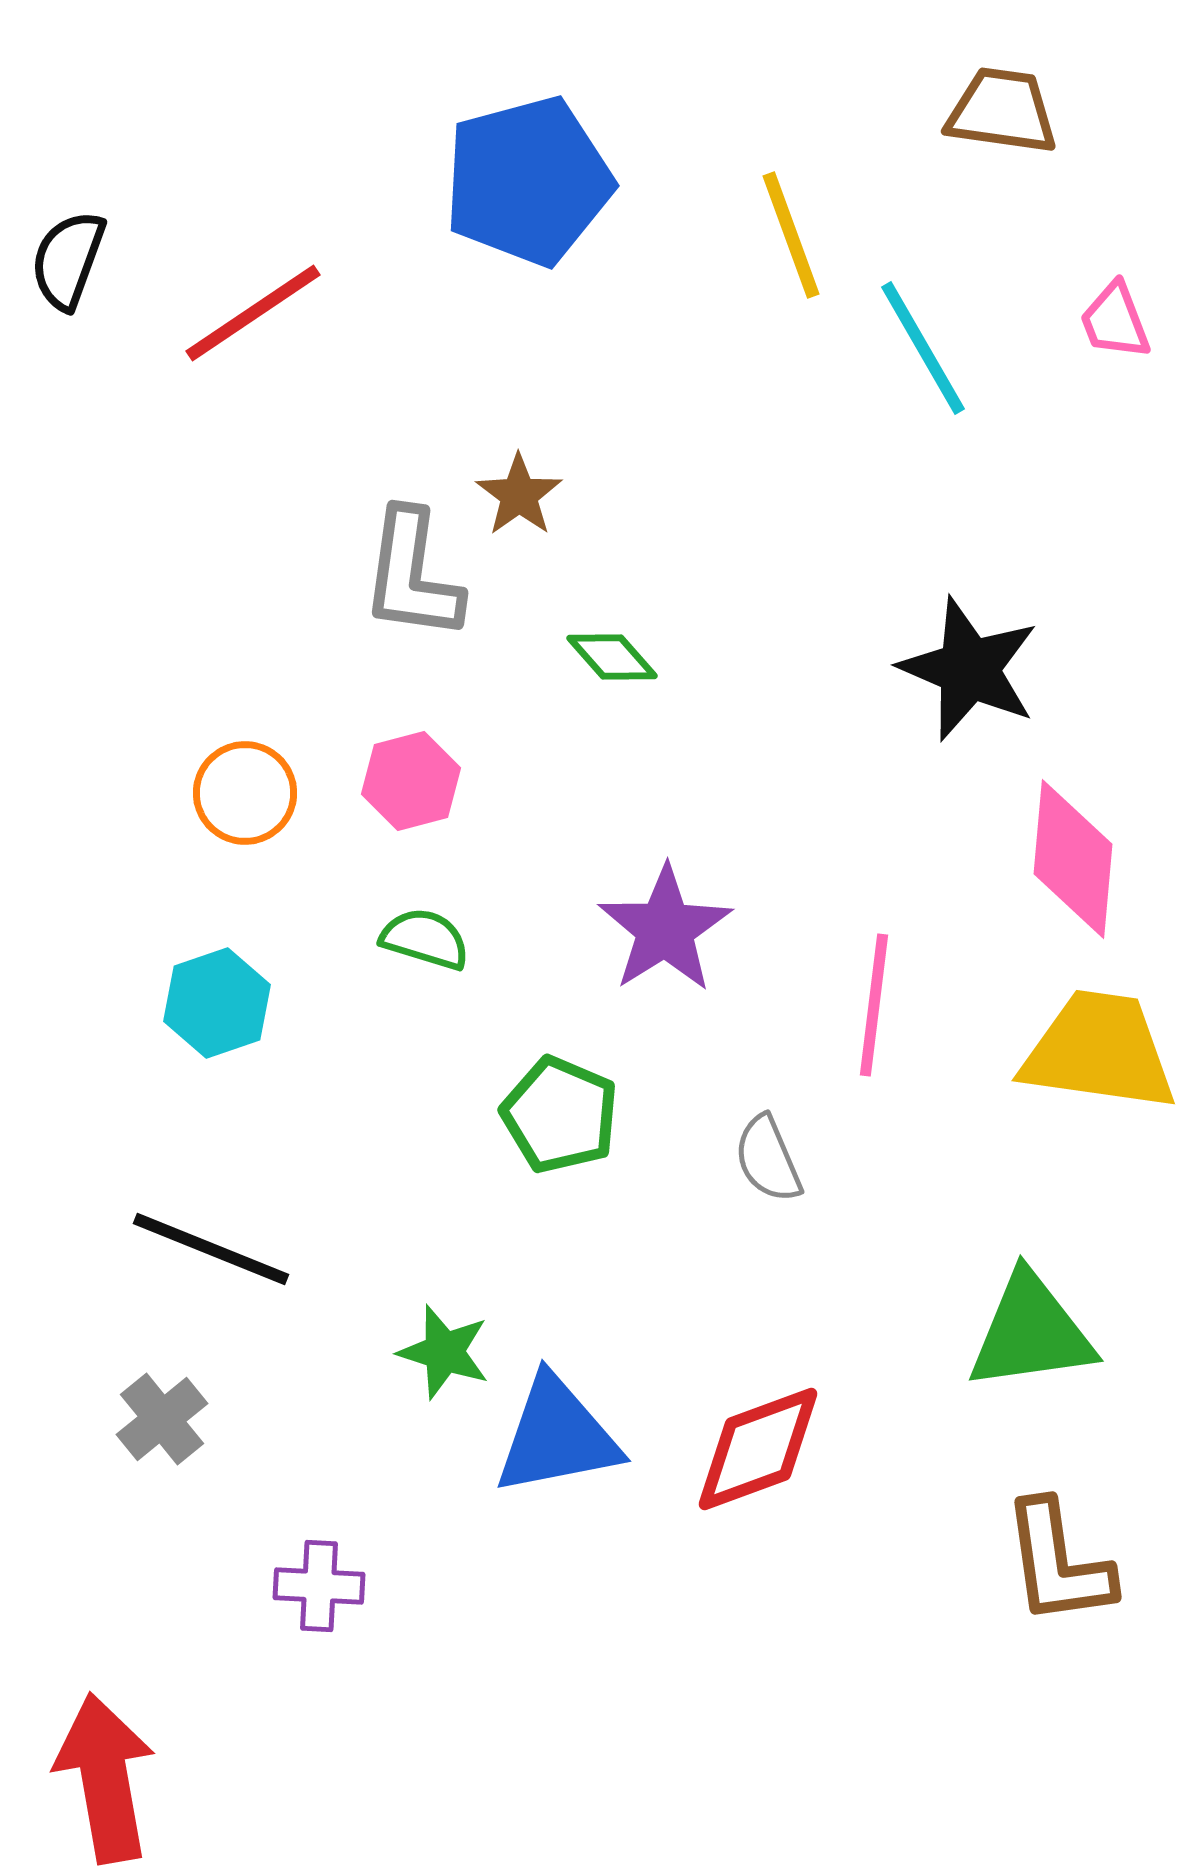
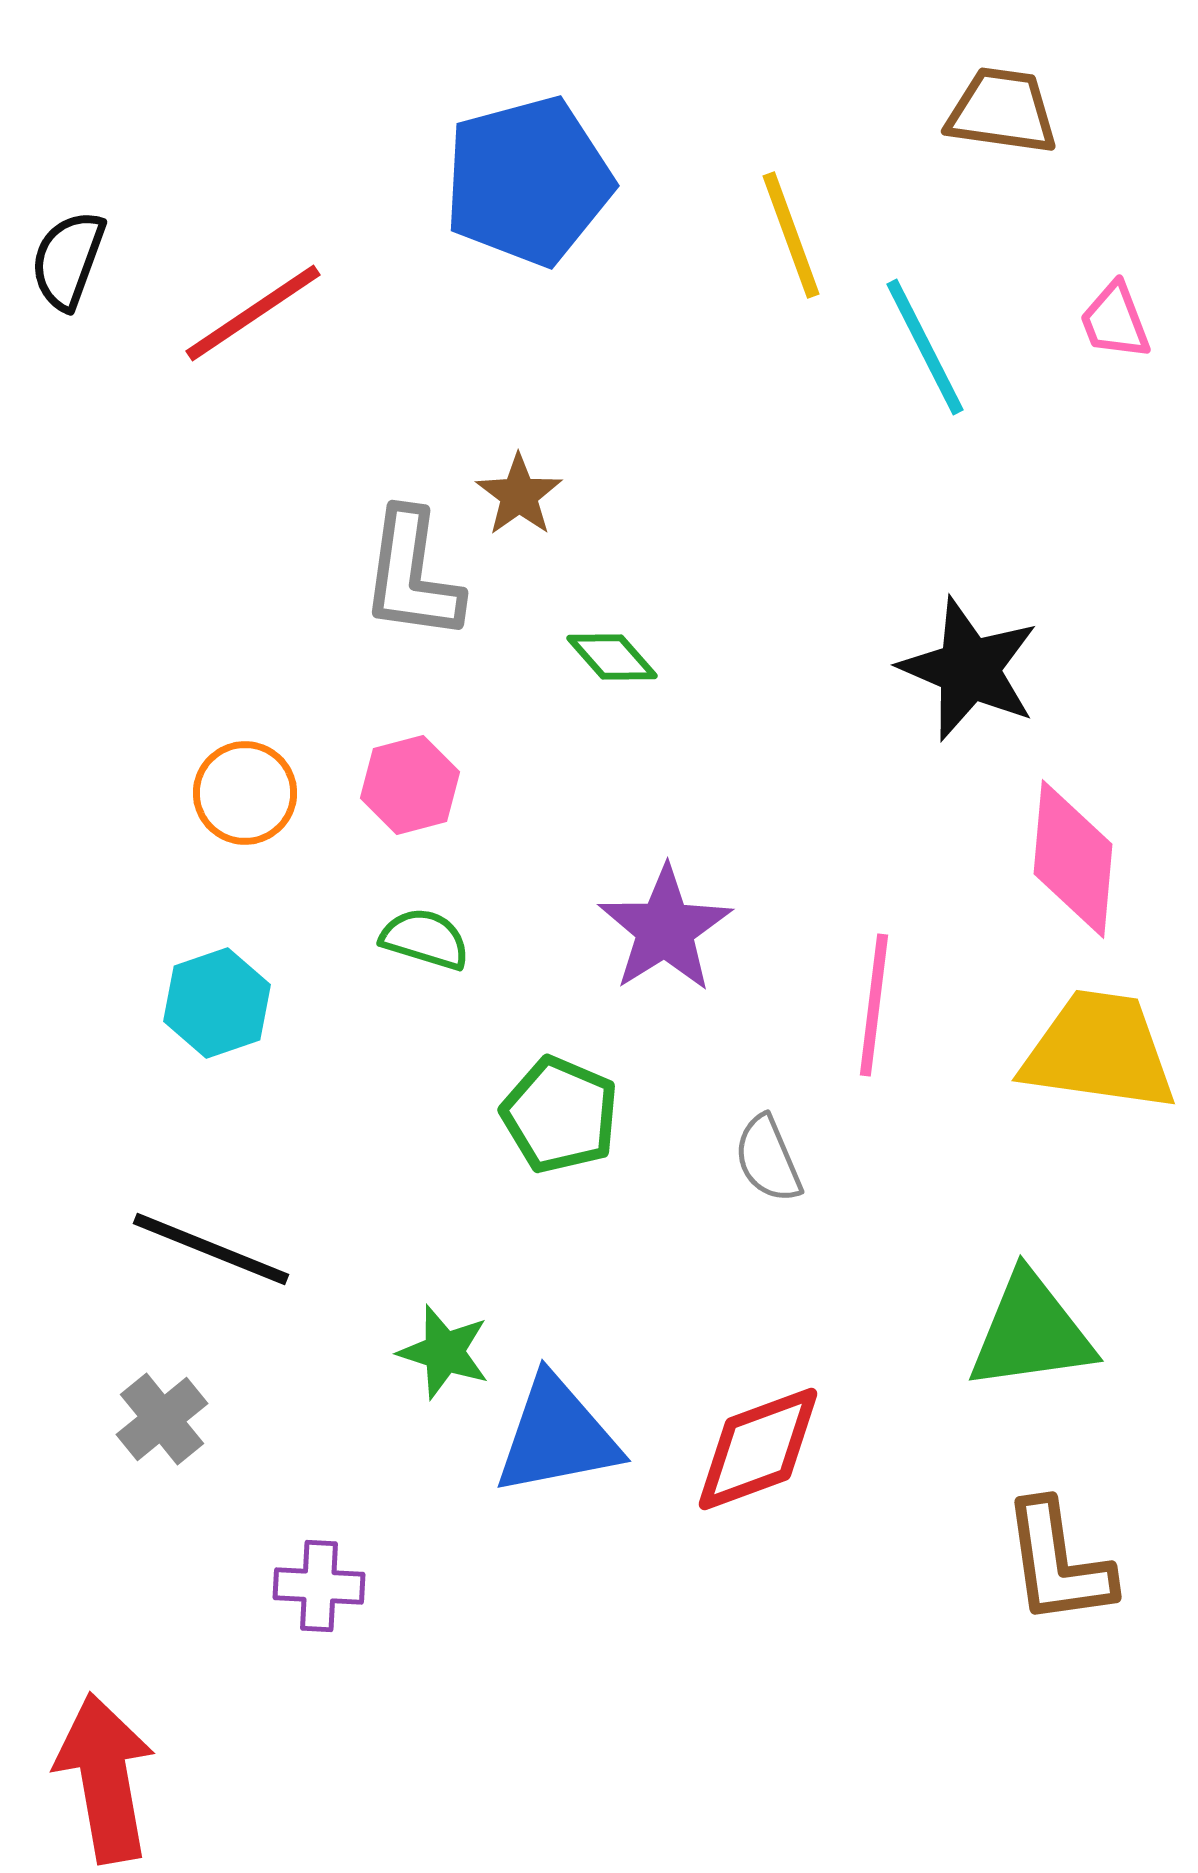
cyan line: moved 2 px right, 1 px up; rotated 3 degrees clockwise
pink hexagon: moved 1 px left, 4 px down
